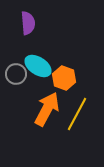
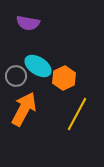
purple semicircle: rotated 105 degrees clockwise
gray circle: moved 2 px down
orange hexagon: rotated 15 degrees clockwise
orange arrow: moved 23 px left
